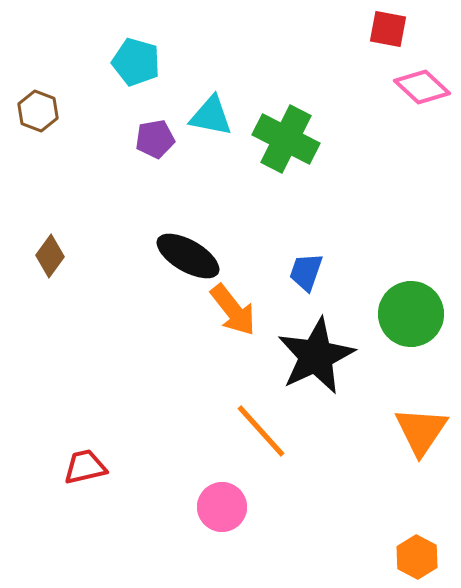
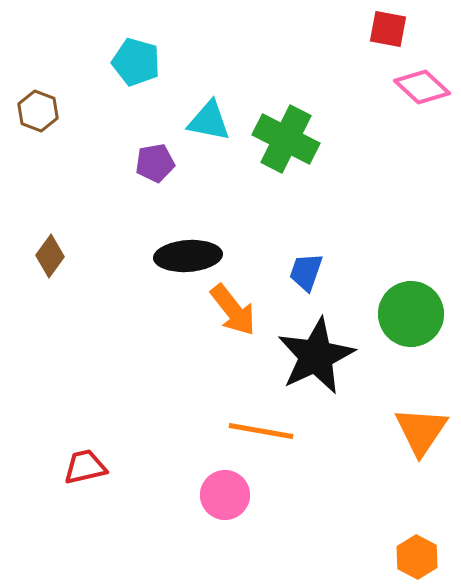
cyan triangle: moved 2 px left, 5 px down
purple pentagon: moved 24 px down
black ellipse: rotated 34 degrees counterclockwise
orange line: rotated 38 degrees counterclockwise
pink circle: moved 3 px right, 12 px up
